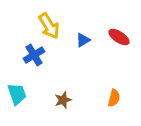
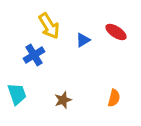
red ellipse: moved 3 px left, 5 px up
